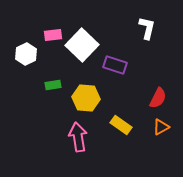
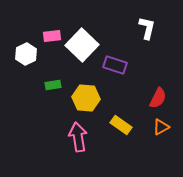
pink rectangle: moved 1 px left, 1 px down
